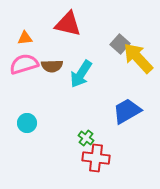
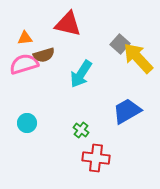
brown semicircle: moved 8 px left, 11 px up; rotated 15 degrees counterclockwise
green cross: moved 5 px left, 8 px up
